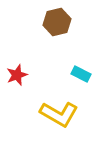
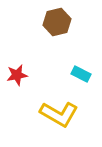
red star: rotated 10 degrees clockwise
